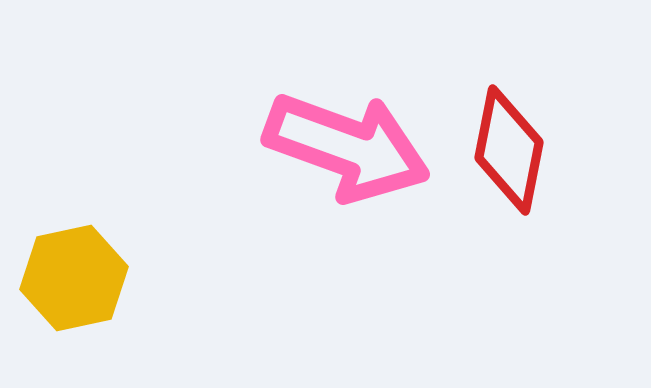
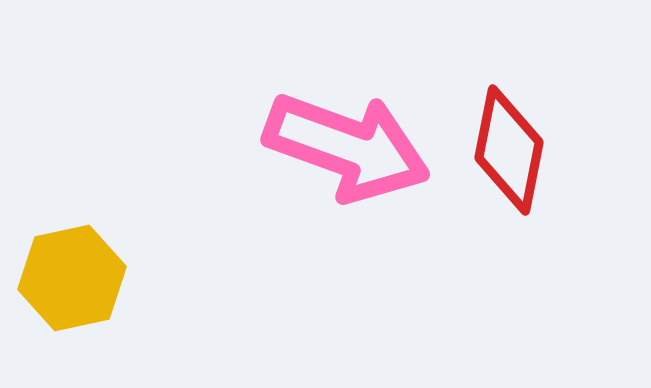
yellow hexagon: moved 2 px left
